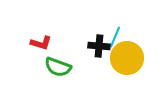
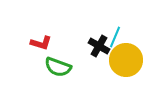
black cross: rotated 25 degrees clockwise
yellow circle: moved 1 px left, 2 px down
